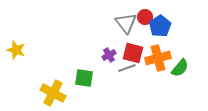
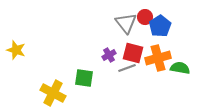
green semicircle: rotated 120 degrees counterclockwise
